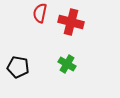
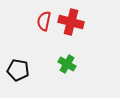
red semicircle: moved 4 px right, 8 px down
black pentagon: moved 3 px down
